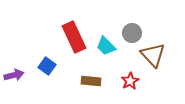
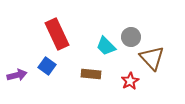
gray circle: moved 1 px left, 4 px down
red rectangle: moved 17 px left, 3 px up
brown triangle: moved 1 px left, 3 px down
purple arrow: moved 3 px right
brown rectangle: moved 7 px up
